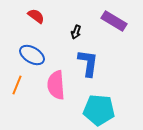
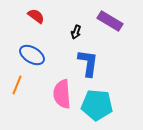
purple rectangle: moved 4 px left
pink semicircle: moved 6 px right, 9 px down
cyan pentagon: moved 2 px left, 5 px up
